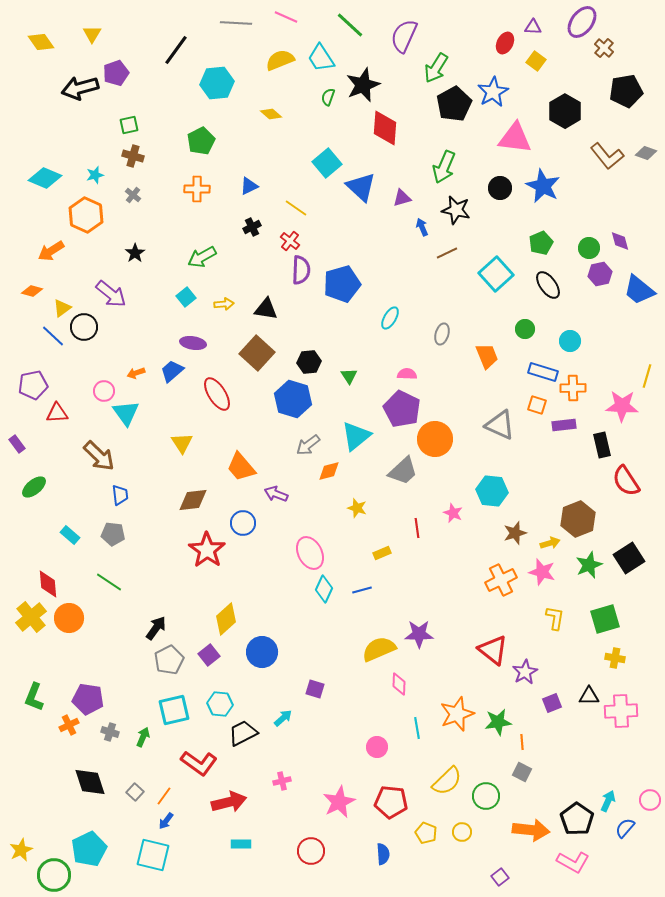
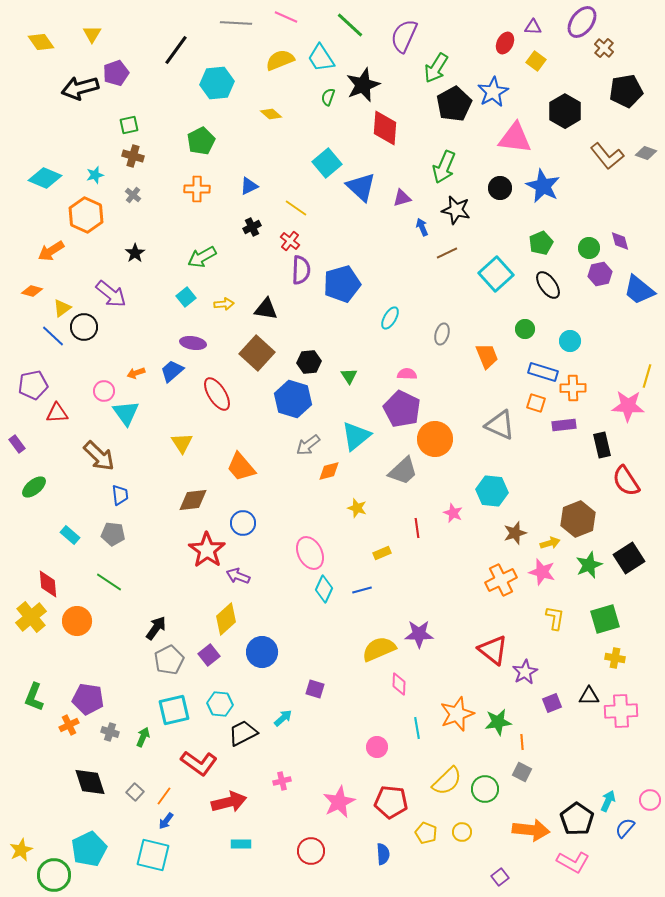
orange square at (537, 405): moved 1 px left, 2 px up
pink star at (622, 406): moved 6 px right
purple arrow at (276, 494): moved 38 px left, 82 px down
orange circle at (69, 618): moved 8 px right, 3 px down
green circle at (486, 796): moved 1 px left, 7 px up
